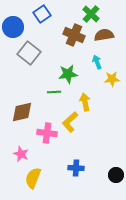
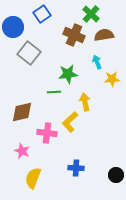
pink star: moved 1 px right, 3 px up
